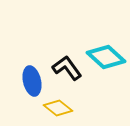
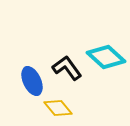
blue ellipse: rotated 12 degrees counterclockwise
yellow diamond: rotated 12 degrees clockwise
